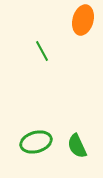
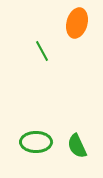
orange ellipse: moved 6 px left, 3 px down
green ellipse: rotated 16 degrees clockwise
